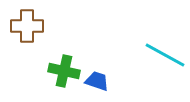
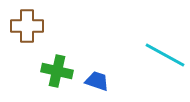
green cross: moved 7 px left
